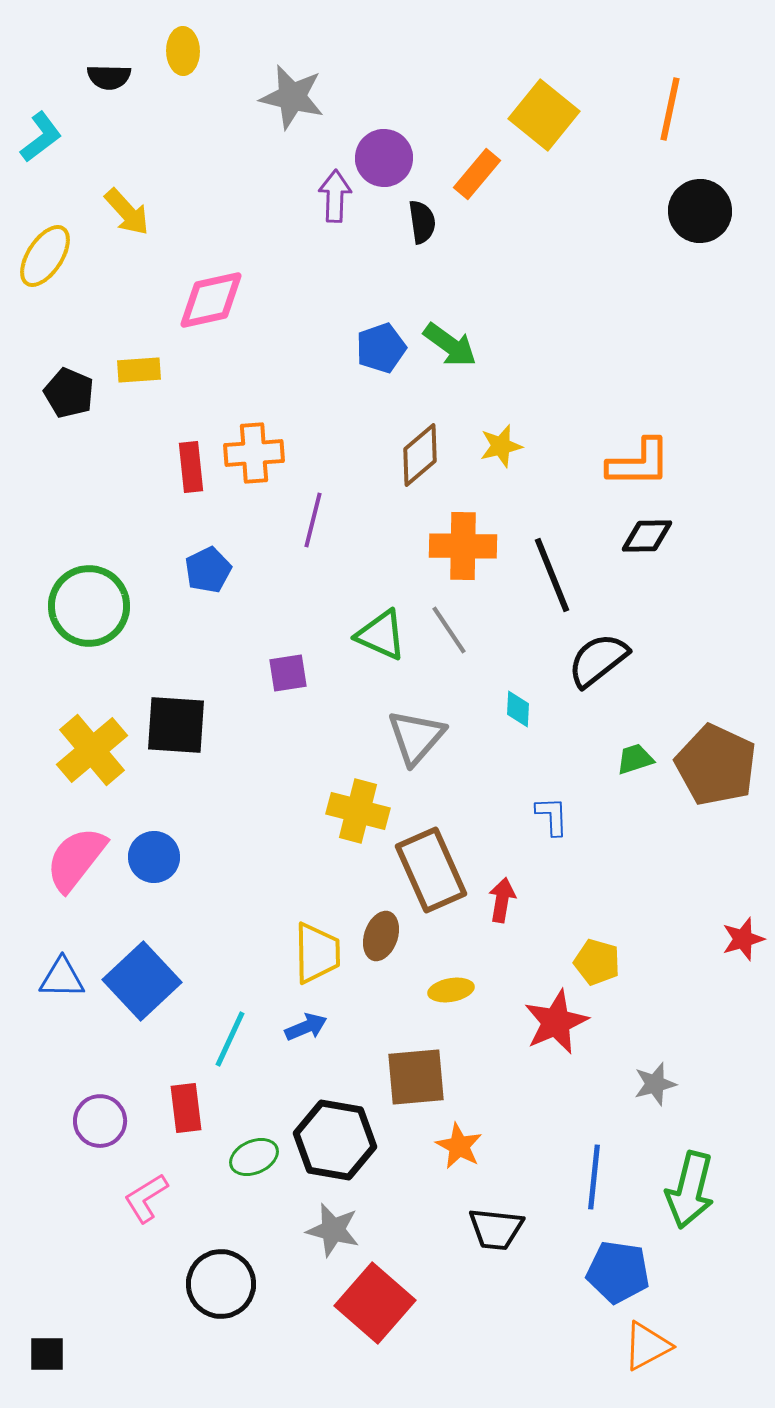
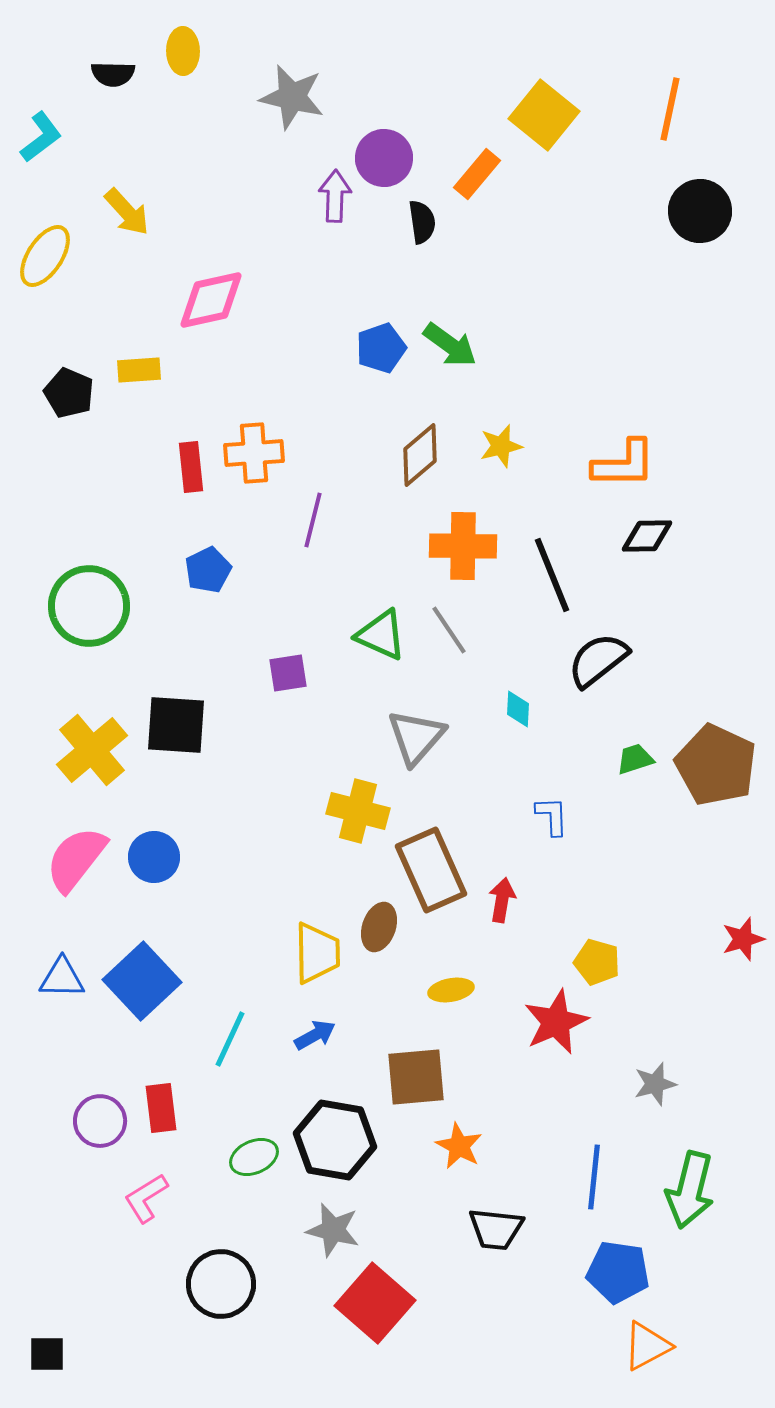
black semicircle at (109, 77): moved 4 px right, 3 px up
orange L-shape at (639, 463): moved 15 px left, 1 px down
brown ellipse at (381, 936): moved 2 px left, 9 px up
blue arrow at (306, 1027): moved 9 px right, 8 px down; rotated 6 degrees counterclockwise
red rectangle at (186, 1108): moved 25 px left
